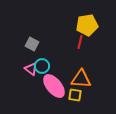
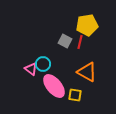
gray square: moved 33 px right, 3 px up
cyan circle: moved 1 px right, 2 px up
orange triangle: moved 6 px right, 7 px up; rotated 25 degrees clockwise
